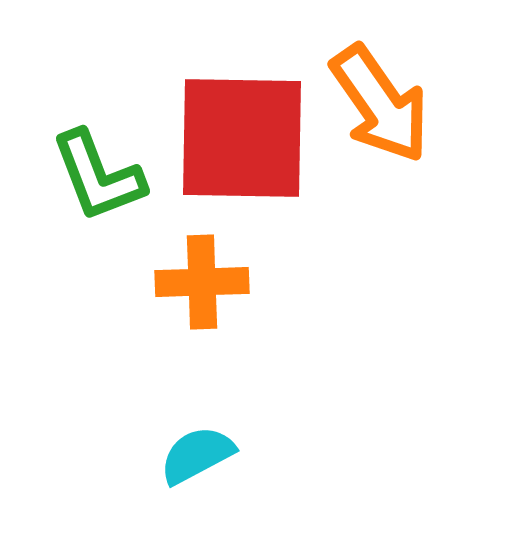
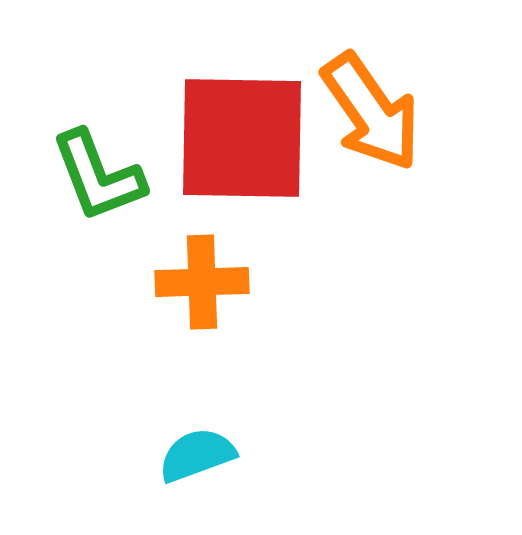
orange arrow: moved 9 px left, 8 px down
cyan semicircle: rotated 8 degrees clockwise
